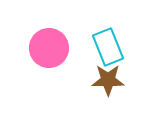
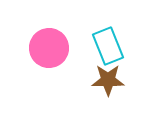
cyan rectangle: moved 1 px up
